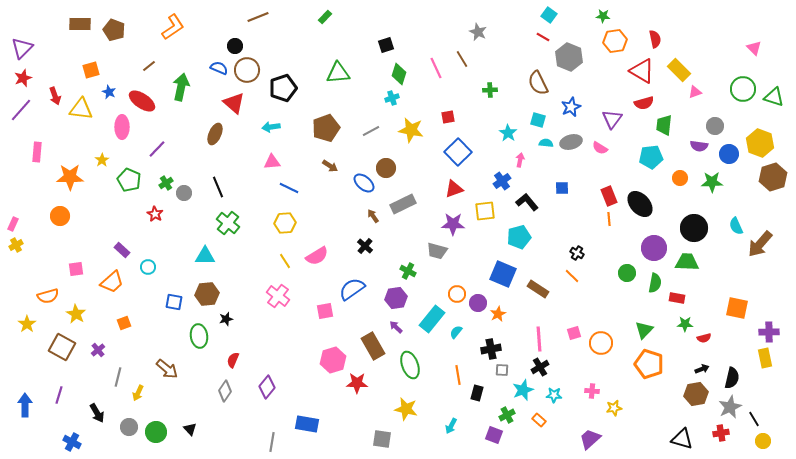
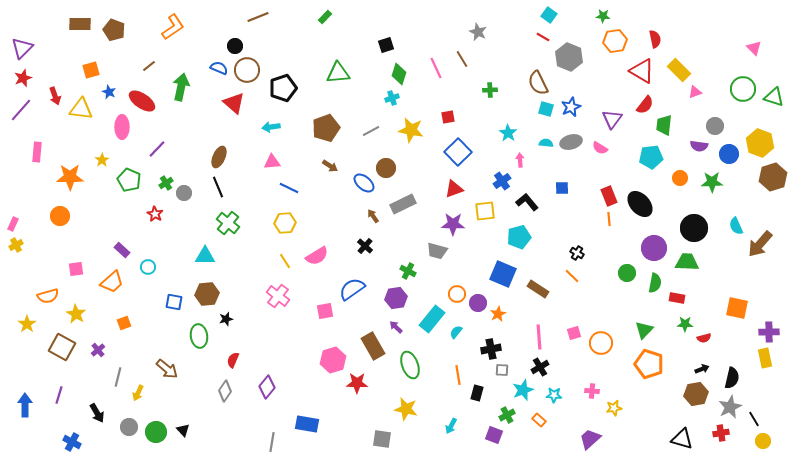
red semicircle at (644, 103): moved 1 px right, 2 px down; rotated 36 degrees counterclockwise
cyan square at (538, 120): moved 8 px right, 11 px up
brown ellipse at (215, 134): moved 4 px right, 23 px down
pink arrow at (520, 160): rotated 16 degrees counterclockwise
pink line at (539, 339): moved 2 px up
black triangle at (190, 429): moved 7 px left, 1 px down
